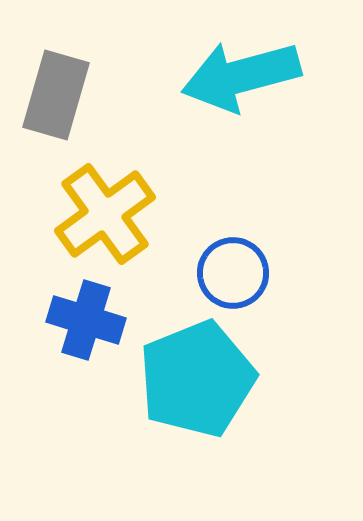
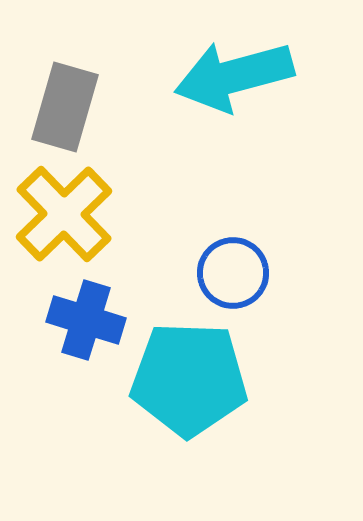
cyan arrow: moved 7 px left
gray rectangle: moved 9 px right, 12 px down
yellow cross: moved 41 px left; rotated 8 degrees counterclockwise
cyan pentagon: moved 8 px left; rotated 24 degrees clockwise
